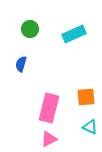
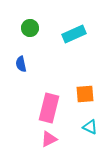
green circle: moved 1 px up
blue semicircle: rotated 28 degrees counterclockwise
orange square: moved 1 px left, 3 px up
